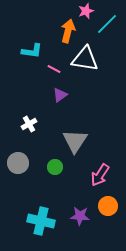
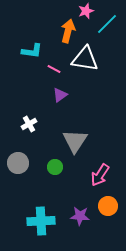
cyan cross: rotated 16 degrees counterclockwise
